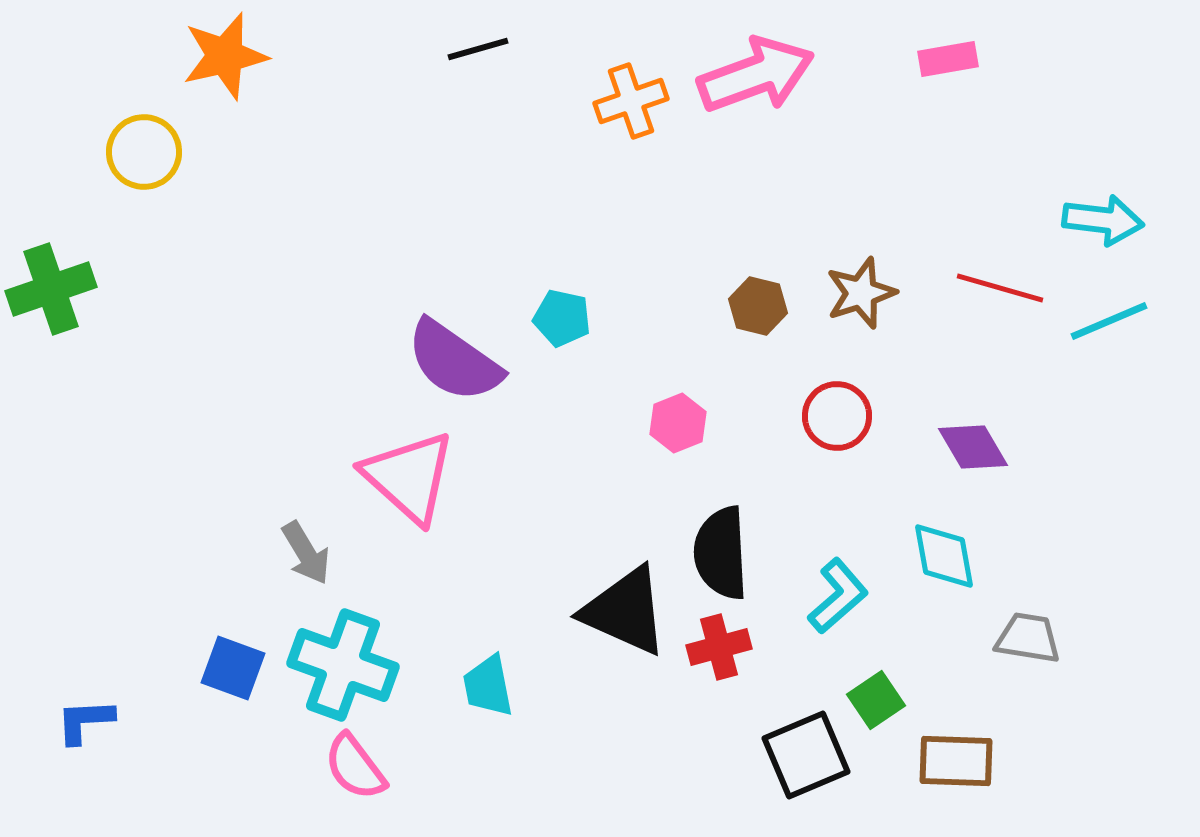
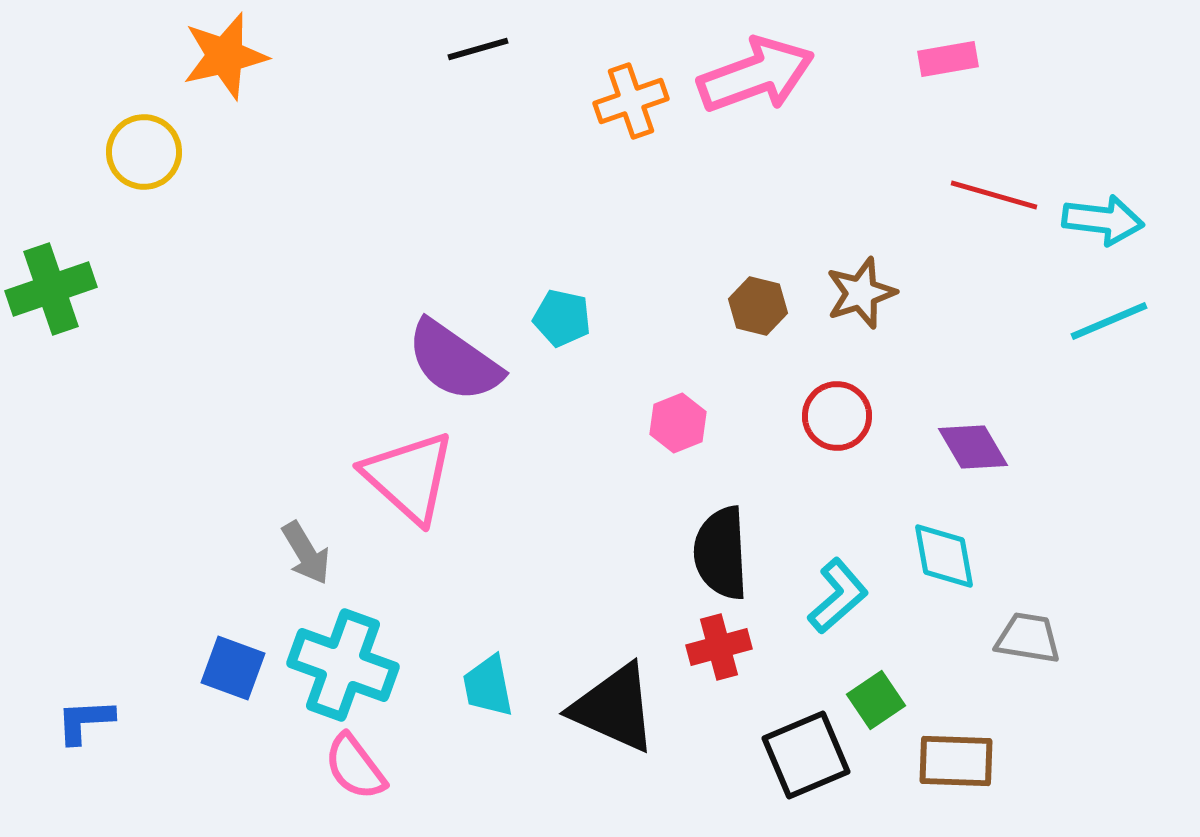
red line: moved 6 px left, 93 px up
black triangle: moved 11 px left, 97 px down
